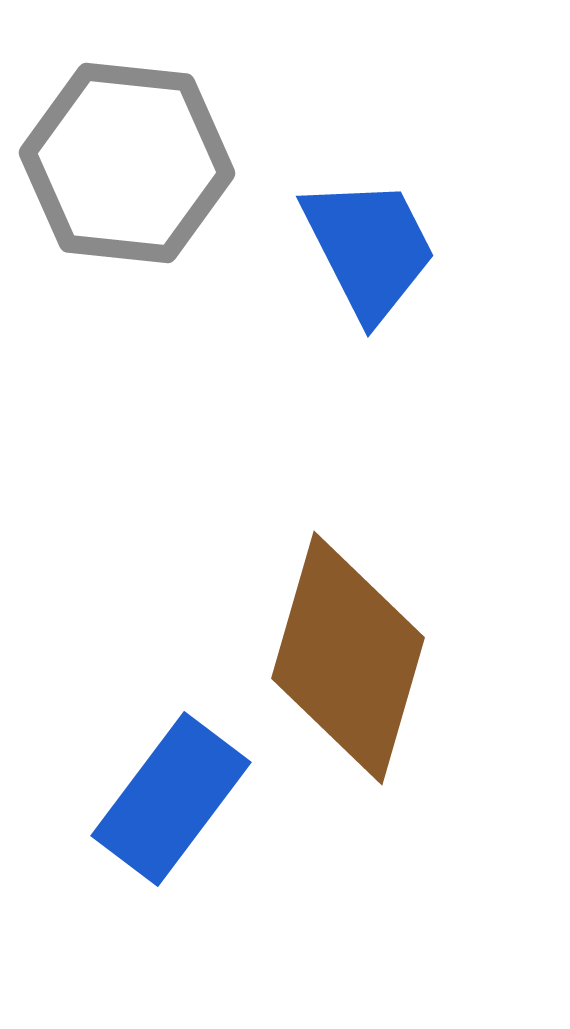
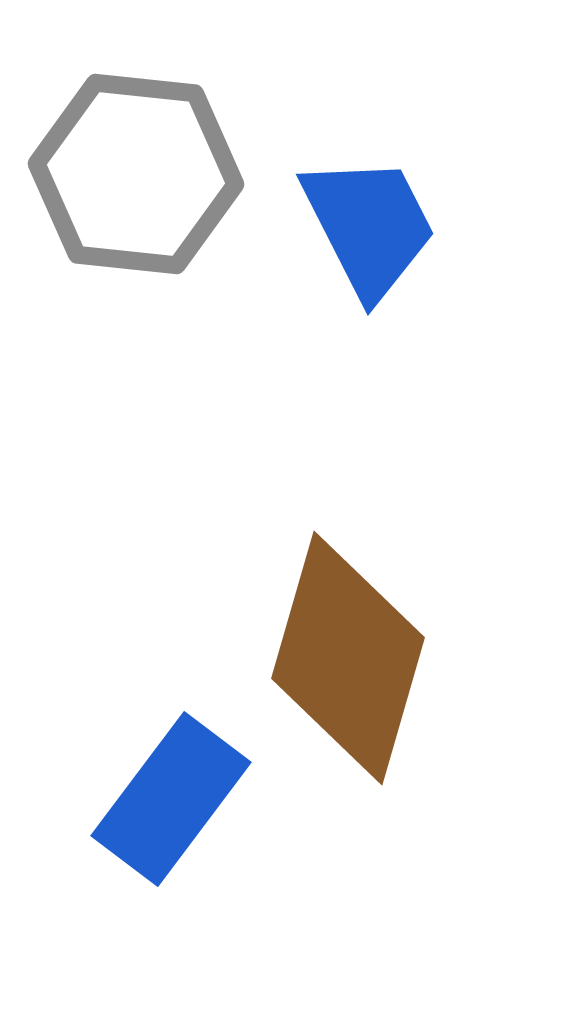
gray hexagon: moved 9 px right, 11 px down
blue trapezoid: moved 22 px up
